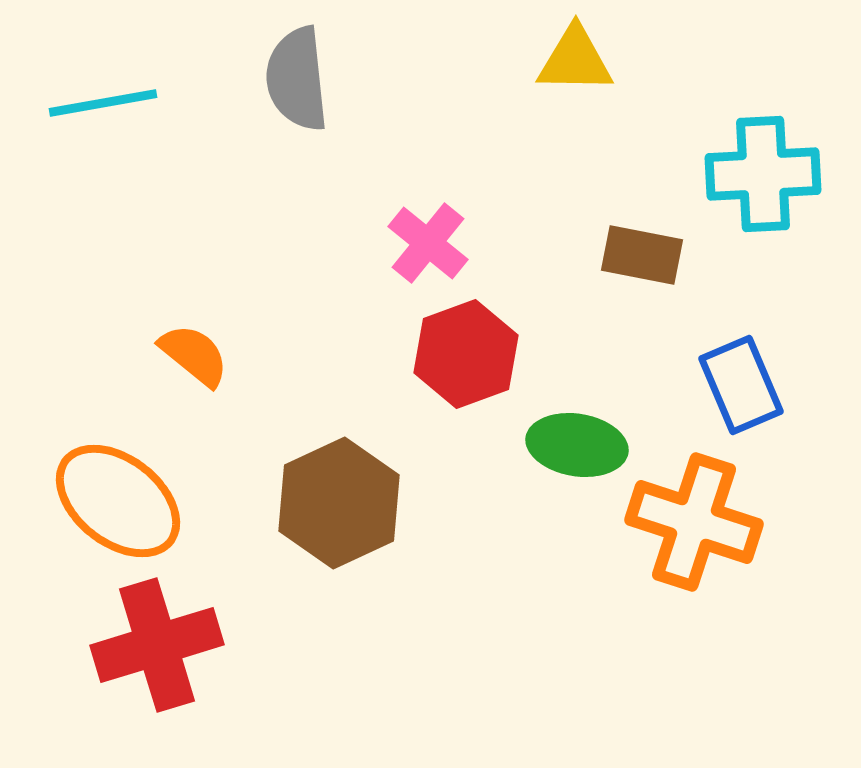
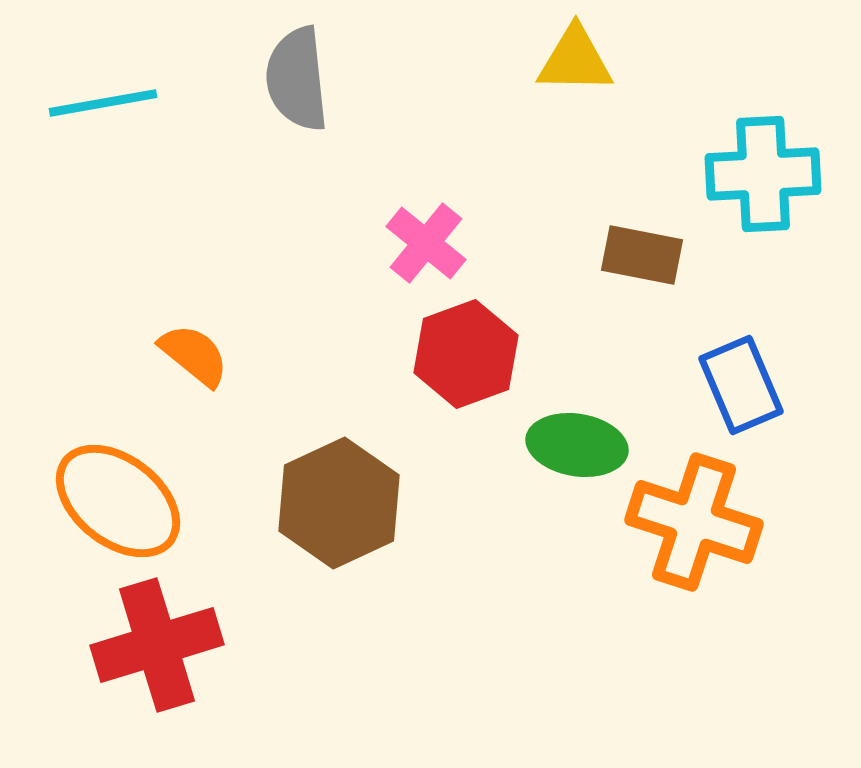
pink cross: moved 2 px left
